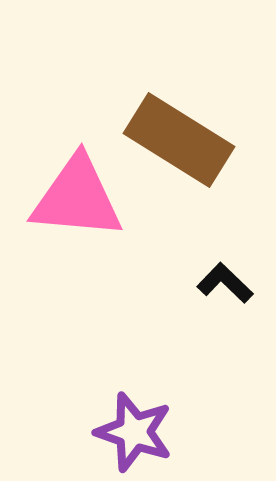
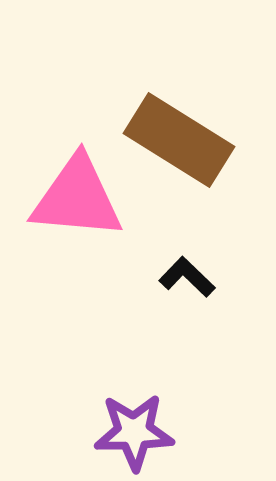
black L-shape: moved 38 px left, 6 px up
purple star: rotated 20 degrees counterclockwise
